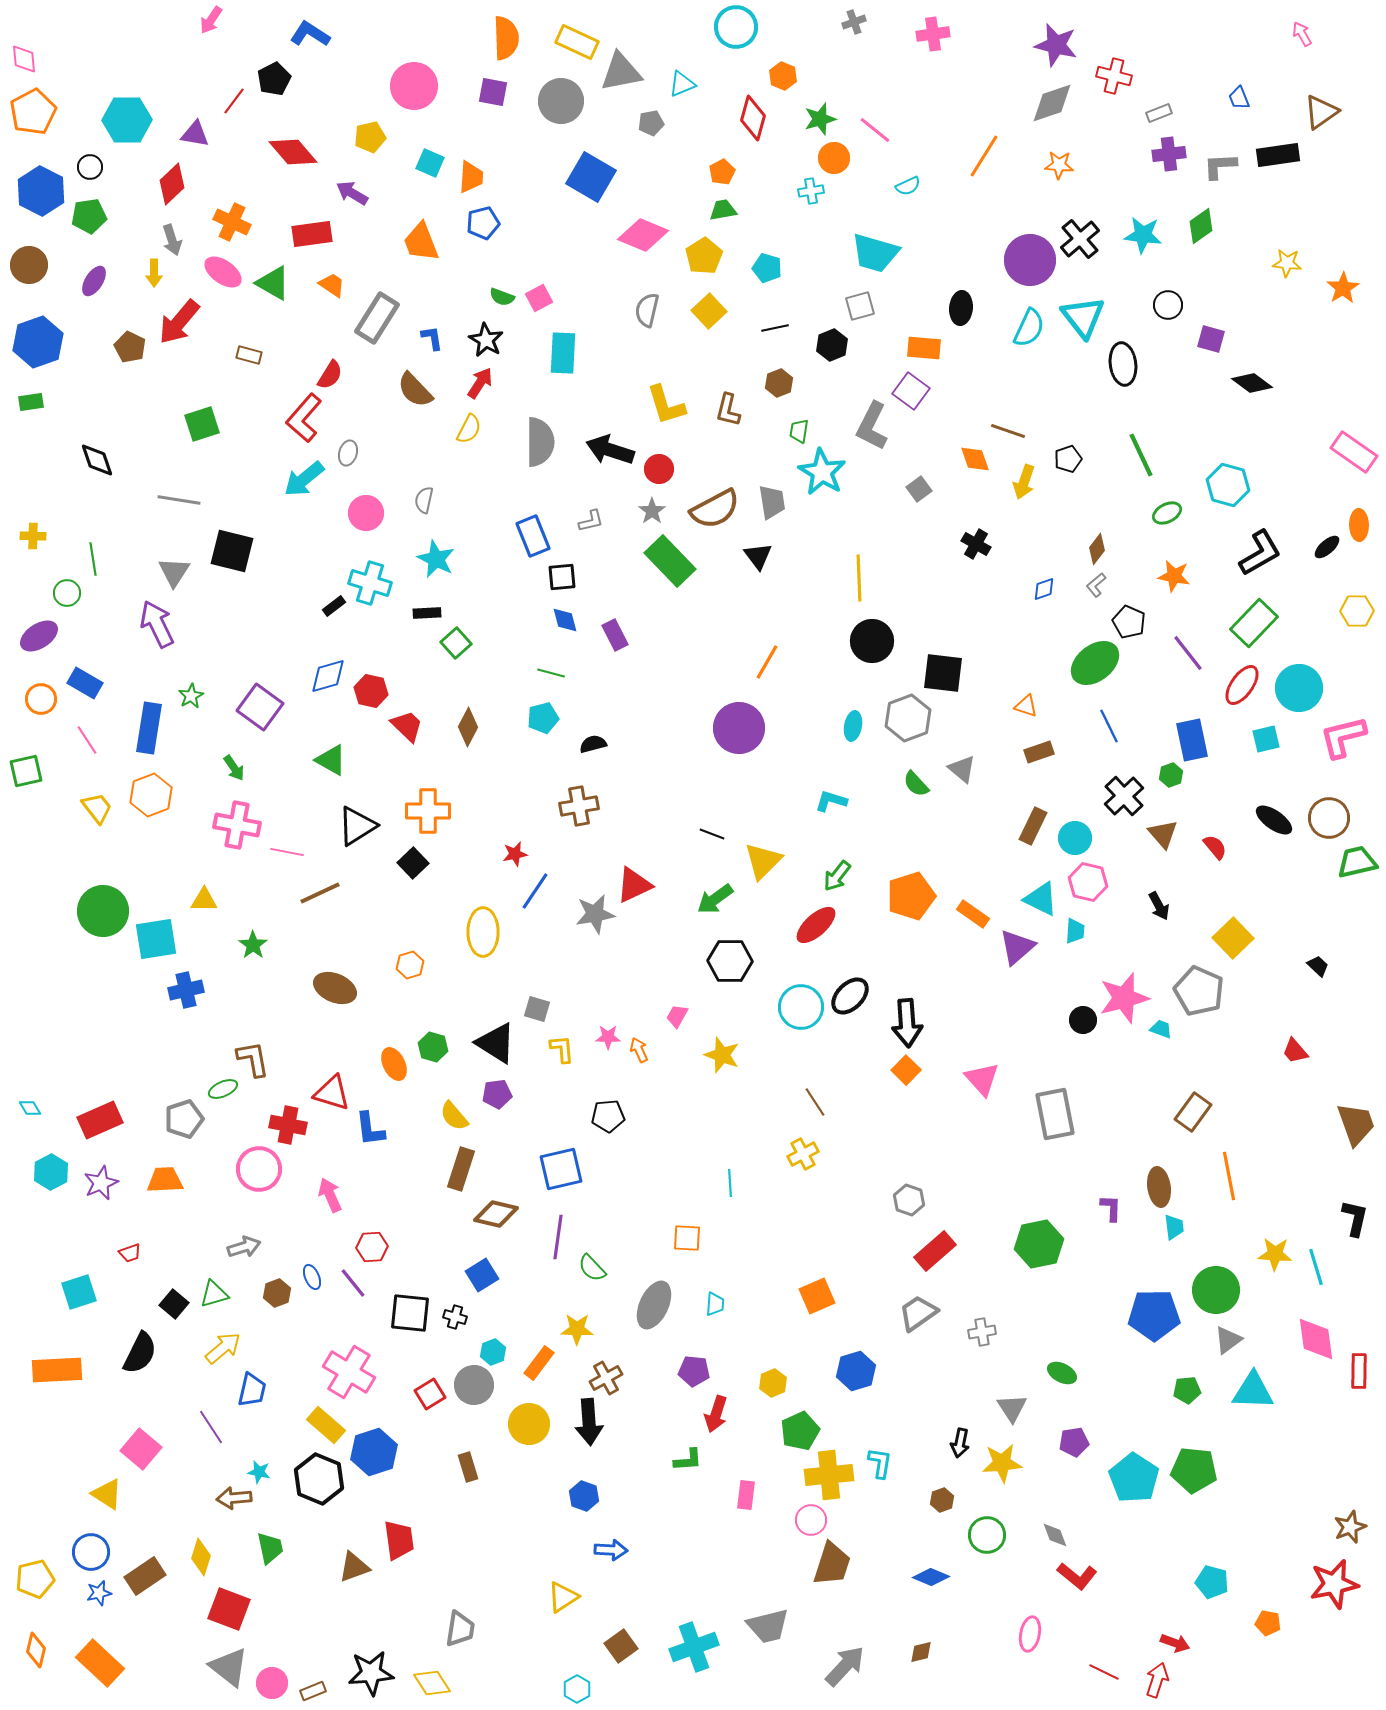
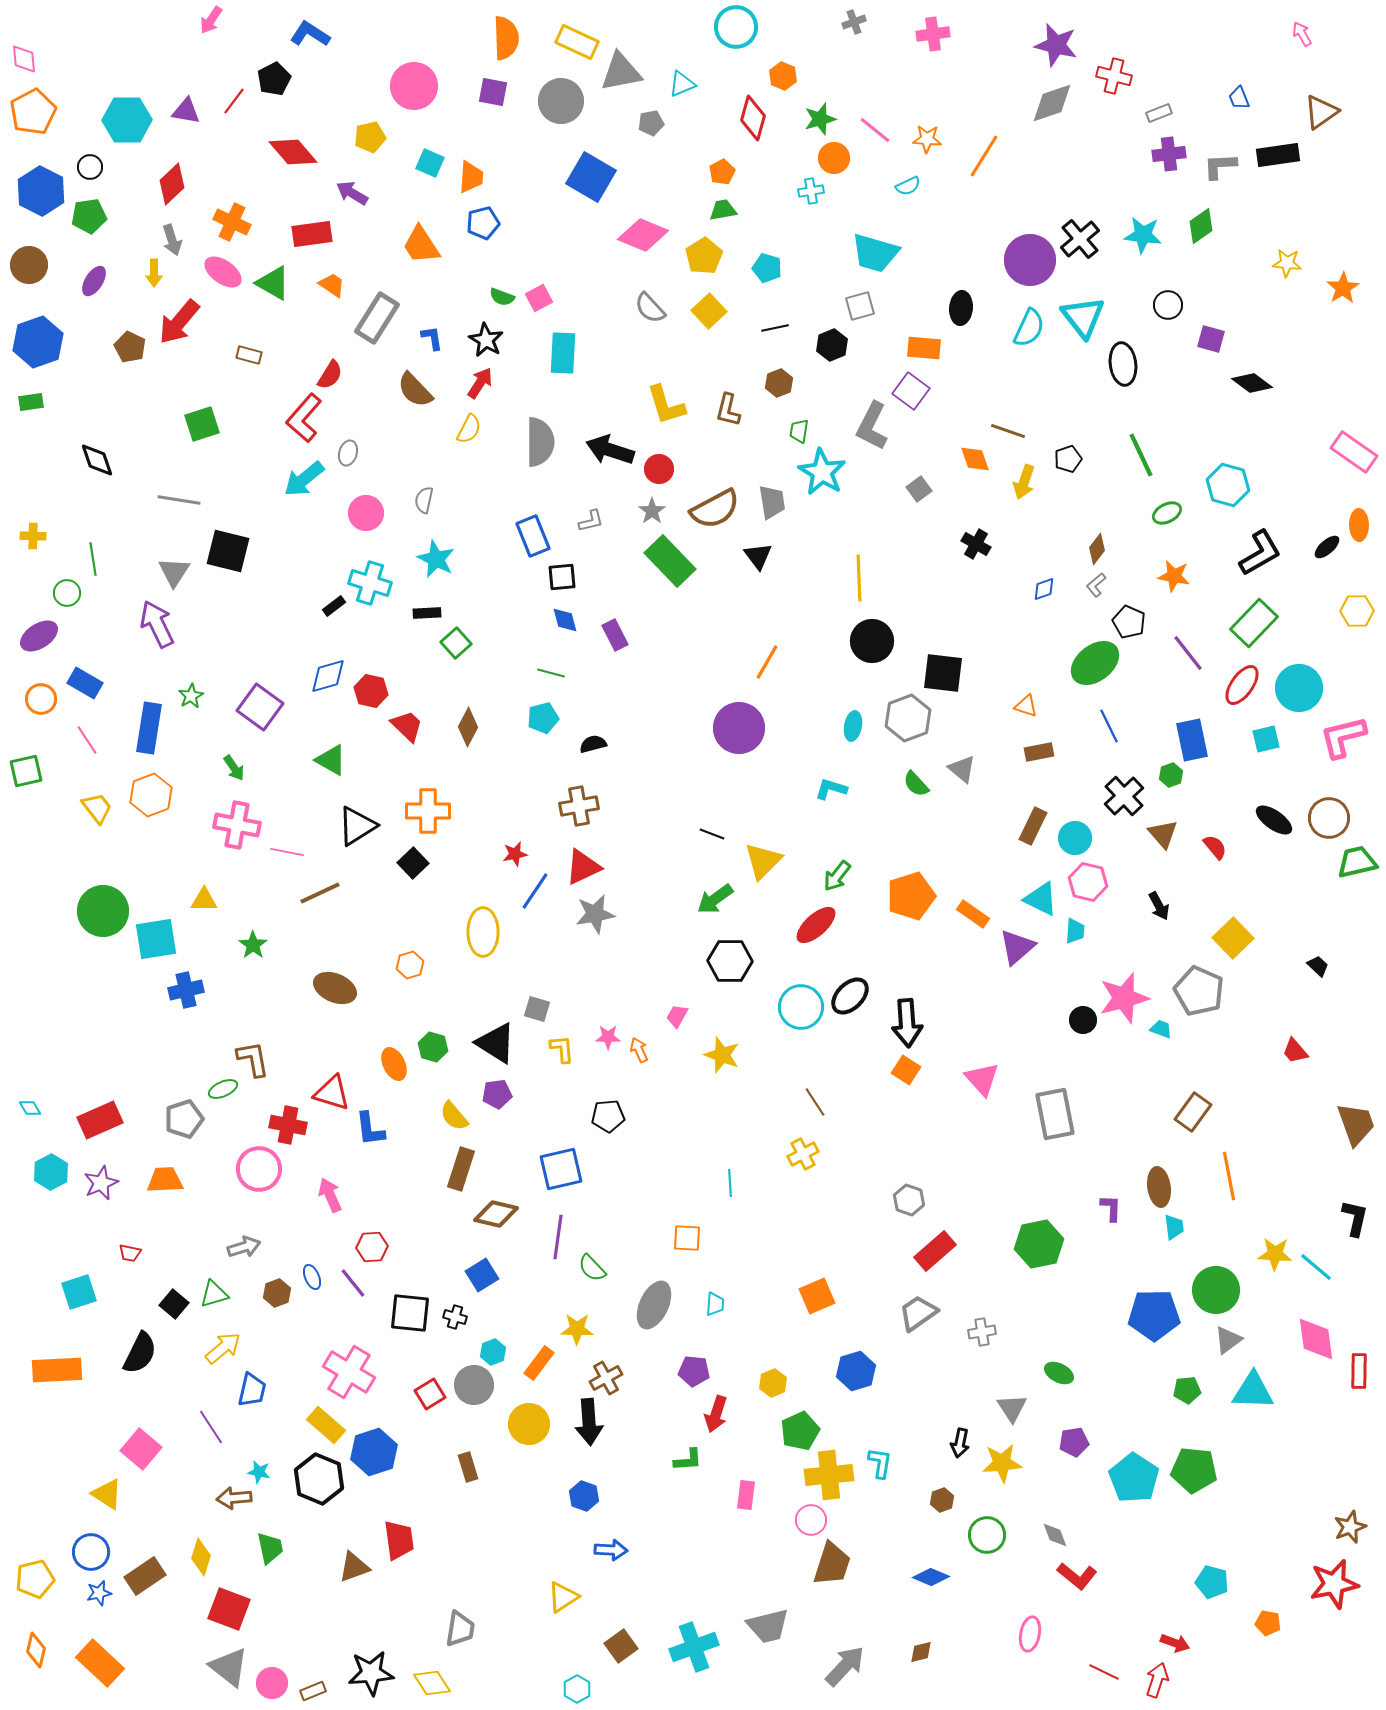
purple triangle at (195, 134): moved 9 px left, 23 px up
orange star at (1059, 165): moved 132 px left, 26 px up
orange trapezoid at (421, 242): moved 3 px down; rotated 12 degrees counterclockwise
gray semicircle at (647, 310): moved 3 px right, 2 px up; rotated 56 degrees counterclockwise
black square at (232, 551): moved 4 px left
brown rectangle at (1039, 752): rotated 8 degrees clockwise
cyan L-shape at (831, 801): moved 12 px up
red triangle at (634, 885): moved 51 px left, 18 px up
orange square at (906, 1070): rotated 12 degrees counterclockwise
red trapezoid at (130, 1253): rotated 30 degrees clockwise
cyan line at (1316, 1267): rotated 33 degrees counterclockwise
green ellipse at (1062, 1373): moved 3 px left
